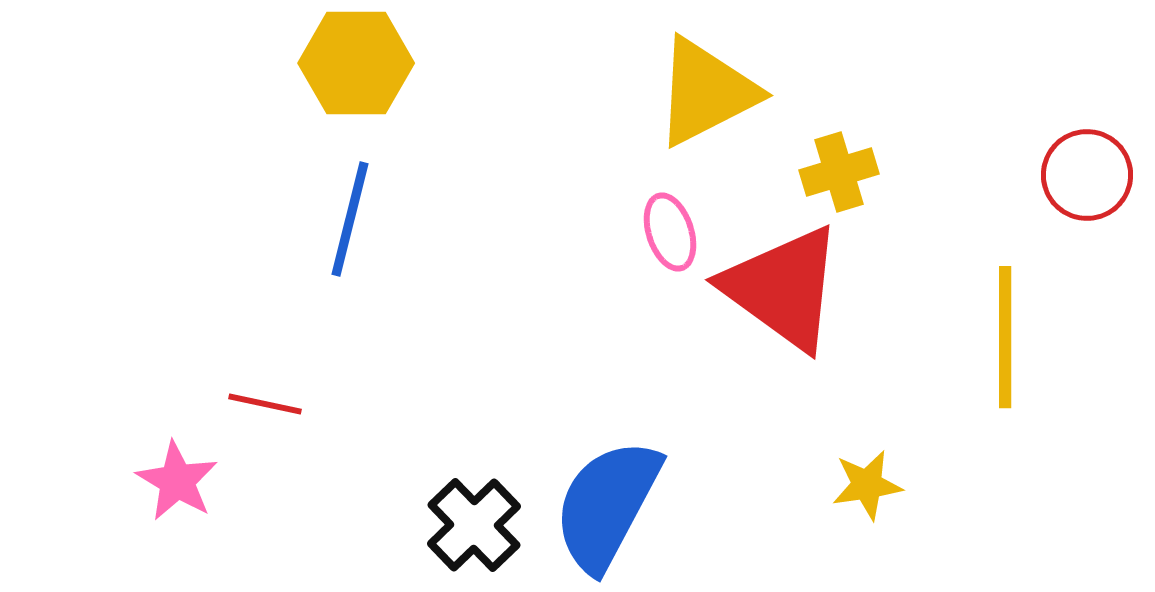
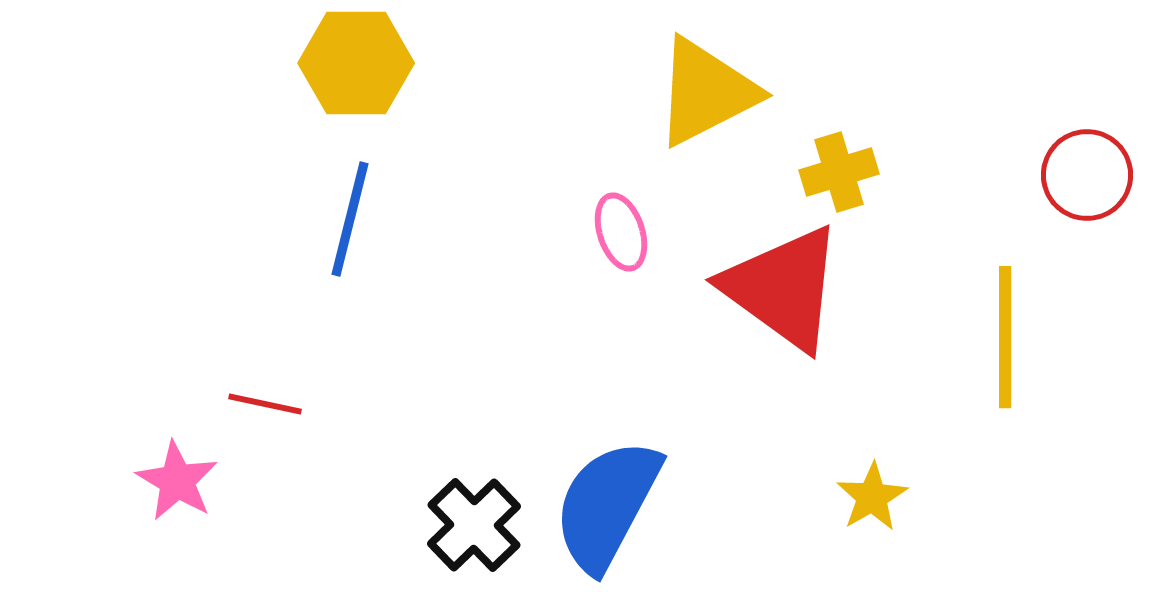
pink ellipse: moved 49 px left
yellow star: moved 5 px right, 12 px down; rotated 22 degrees counterclockwise
